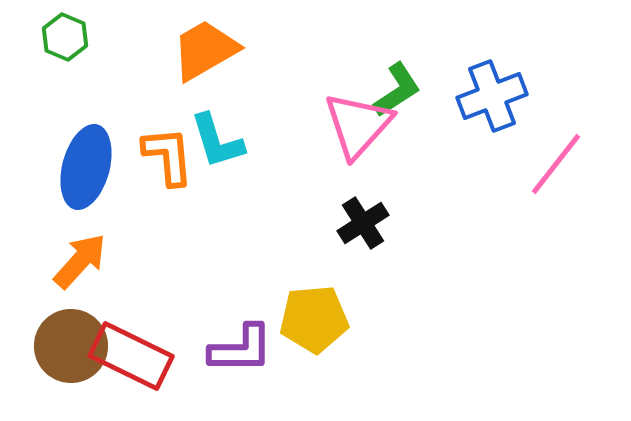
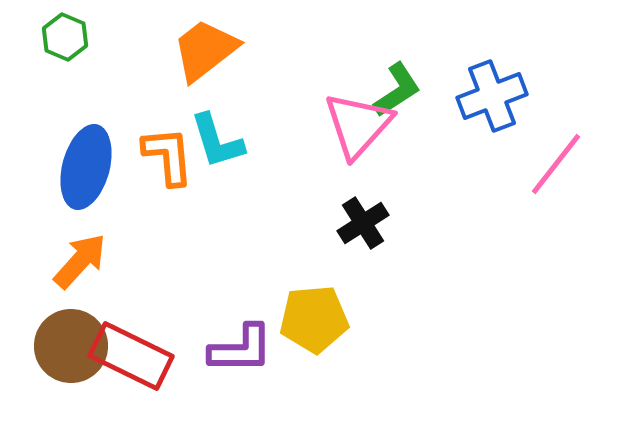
orange trapezoid: rotated 8 degrees counterclockwise
